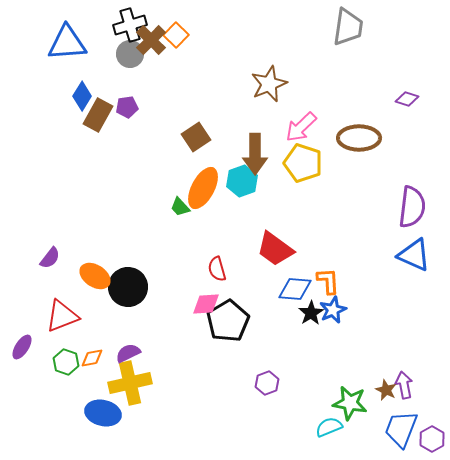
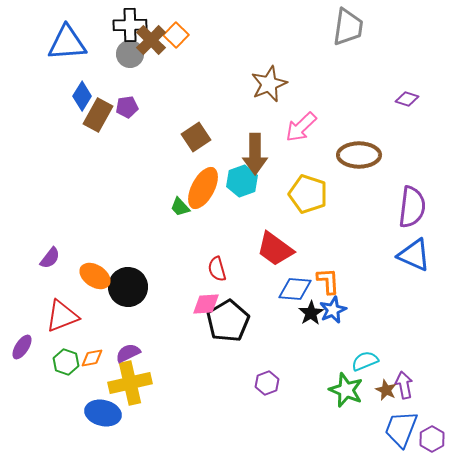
black cross at (130, 25): rotated 16 degrees clockwise
brown ellipse at (359, 138): moved 17 px down
yellow pentagon at (303, 163): moved 5 px right, 31 px down
green star at (350, 403): moved 4 px left, 13 px up; rotated 12 degrees clockwise
cyan semicircle at (329, 427): moved 36 px right, 66 px up
